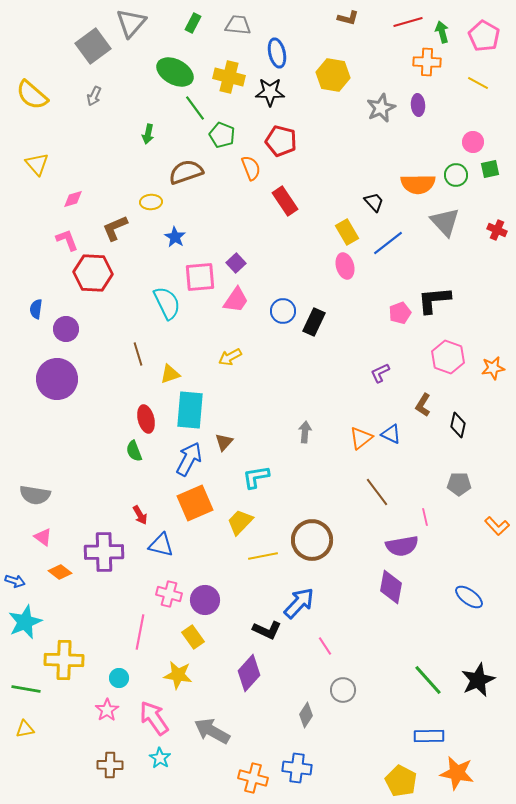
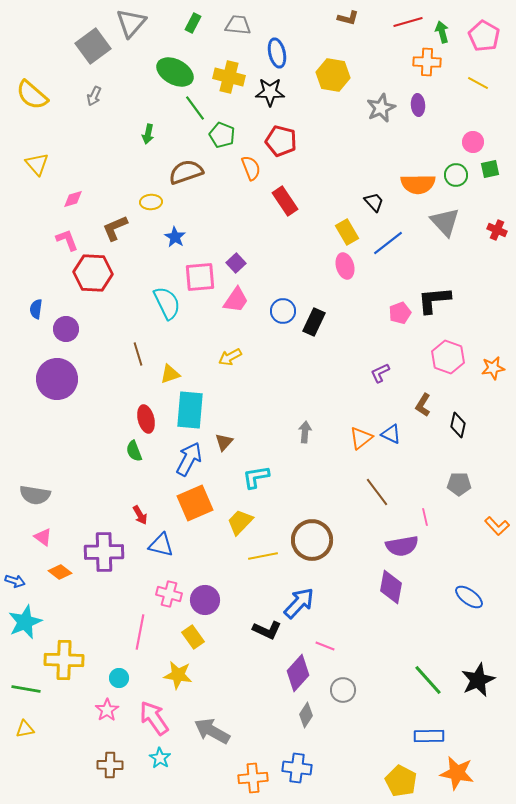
pink line at (325, 646): rotated 36 degrees counterclockwise
purple diamond at (249, 673): moved 49 px right
orange cross at (253, 778): rotated 20 degrees counterclockwise
